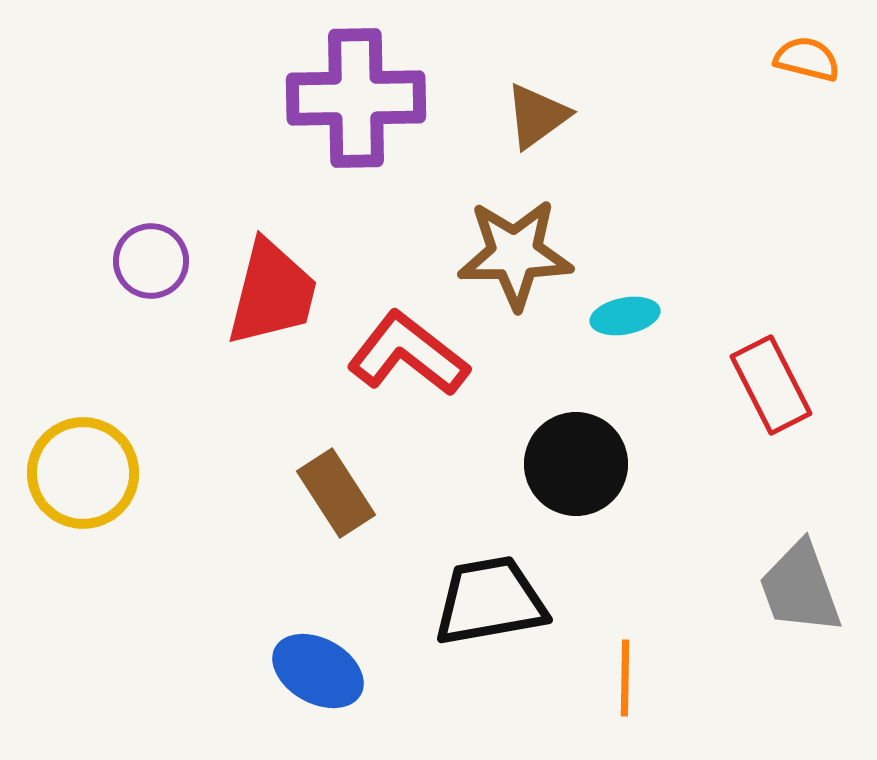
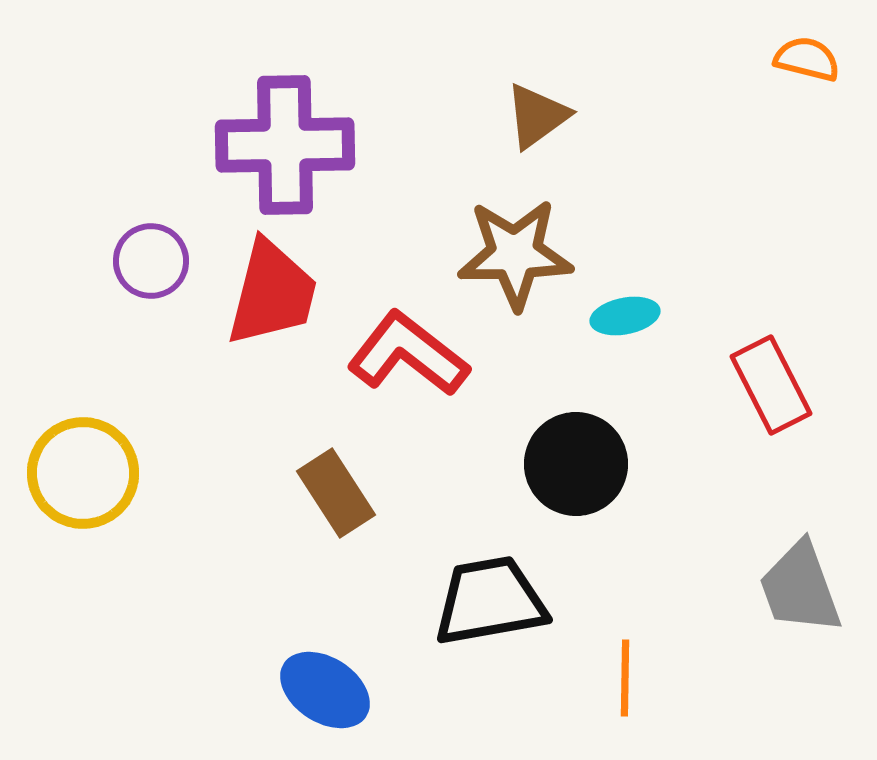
purple cross: moved 71 px left, 47 px down
blue ellipse: moved 7 px right, 19 px down; rotated 4 degrees clockwise
